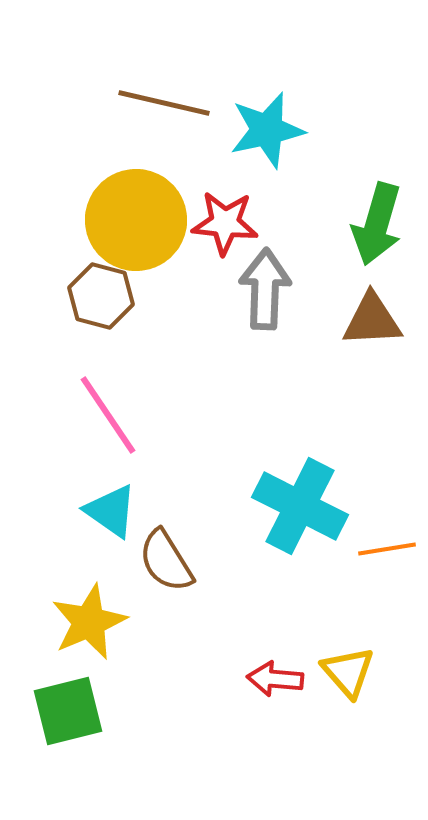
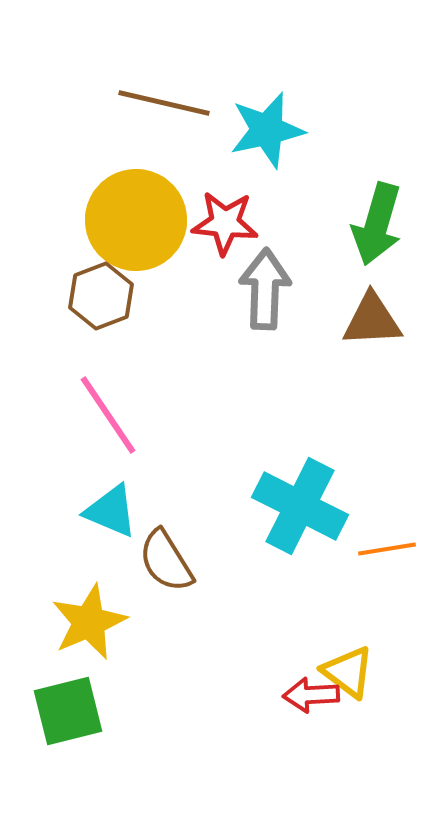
brown hexagon: rotated 24 degrees clockwise
cyan triangle: rotated 12 degrees counterclockwise
yellow triangle: rotated 12 degrees counterclockwise
red arrow: moved 36 px right, 16 px down; rotated 8 degrees counterclockwise
